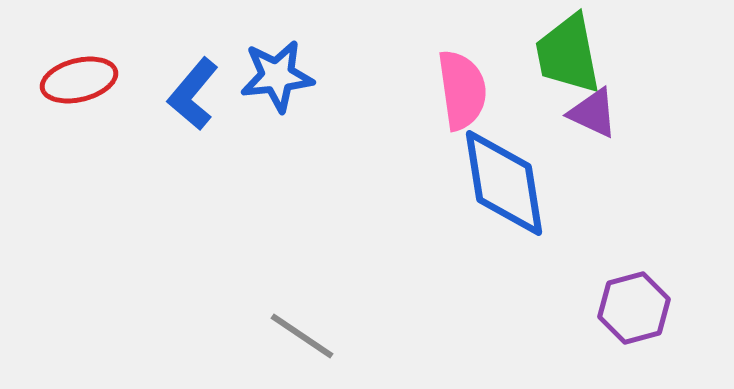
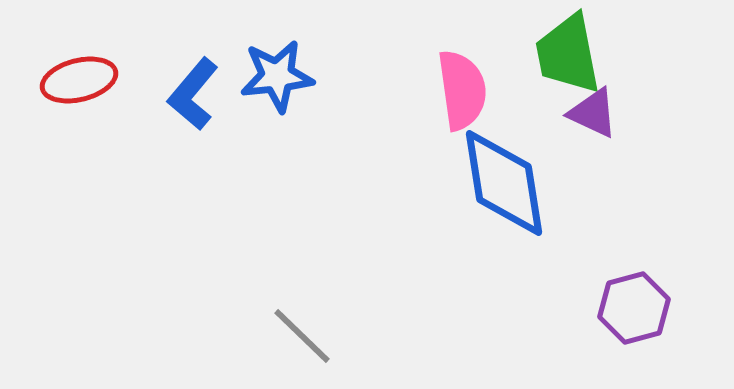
gray line: rotated 10 degrees clockwise
